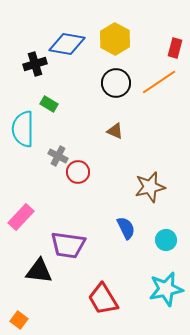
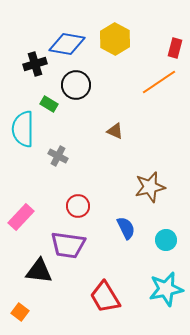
black circle: moved 40 px left, 2 px down
red circle: moved 34 px down
red trapezoid: moved 2 px right, 2 px up
orange square: moved 1 px right, 8 px up
